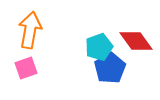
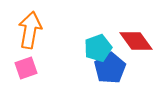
cyan pentagon: moved 1 px left, 1 px down
